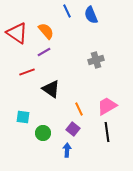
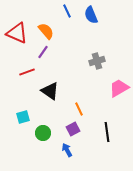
red triangle: rotated 10 degrees counterclockwise
purple line: moved 1 px left; rotated 24 degrees counterclockwise
gray cross: moved 1 px right, 1 px down
black triangle: moved 1 px left, 2 px down
pink trapezoid: moved 12 px right, 18 px up
cyan square: rotated 24 degrees counterclockwise
purple square: rotated 24 degrees clockwise
blue arrow: rotated 32 degrees counterclockwise
